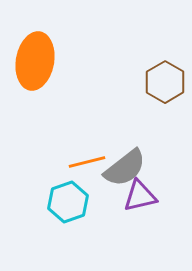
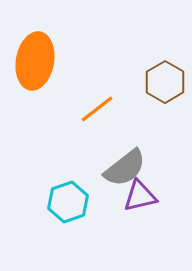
orange line: moved 10 px right, 53 px up; rotated 24 degrees counterclockwise
